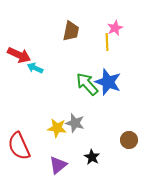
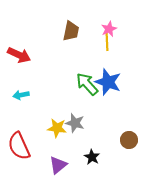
pink star: moved 6 px left, 1 px down
cyan arrow: moved 14 px left, 27 px down; rotated 35 degrees counterclockwise
